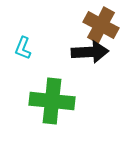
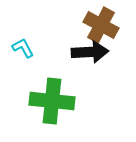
cyan L-shape: rotated 130 degrees clockwise
